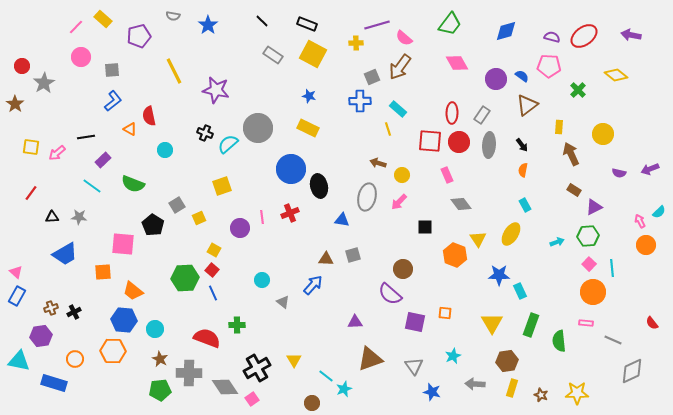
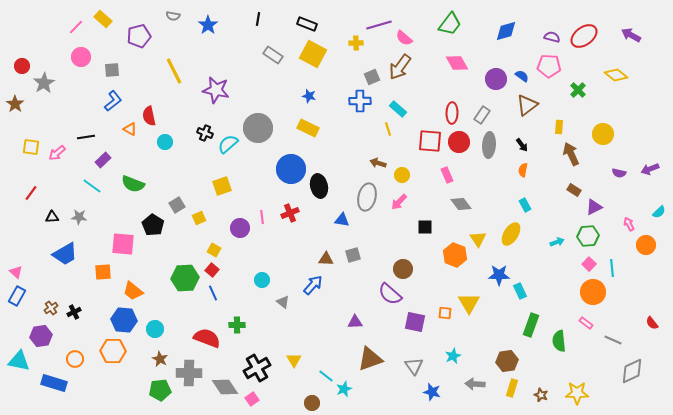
black line at (262, 21): moved 4 px left, 2 px up; rotated 56 degrees clockwise
purple line at (377, 25): moved 2 px right
purple arrow at (631, 35): rotated 18 degrees clockwise
cyan circle at (165, 150): moved 8 px up
pink arrow at (640, 221): moved 11 px left, 3 px down
brown cross at (51, 308): rotated 16 degrees counterclockwise
yellow triangle at (492, 323): moved 23 px left, 20 px up
pink rectangle at (586, 323): rotated 32 degrees clockwise
